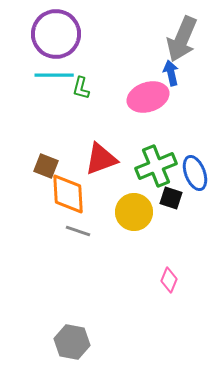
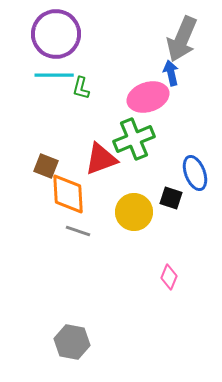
green cross: moved 22 px left, 27 px up
pink diamond: moved 3 px up
